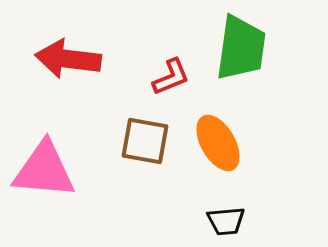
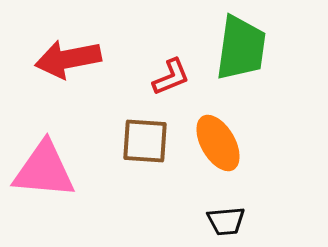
red arrow: rotated 18 degrees counterclockwise
brown square: rotated 6 degrees counterclockwise
